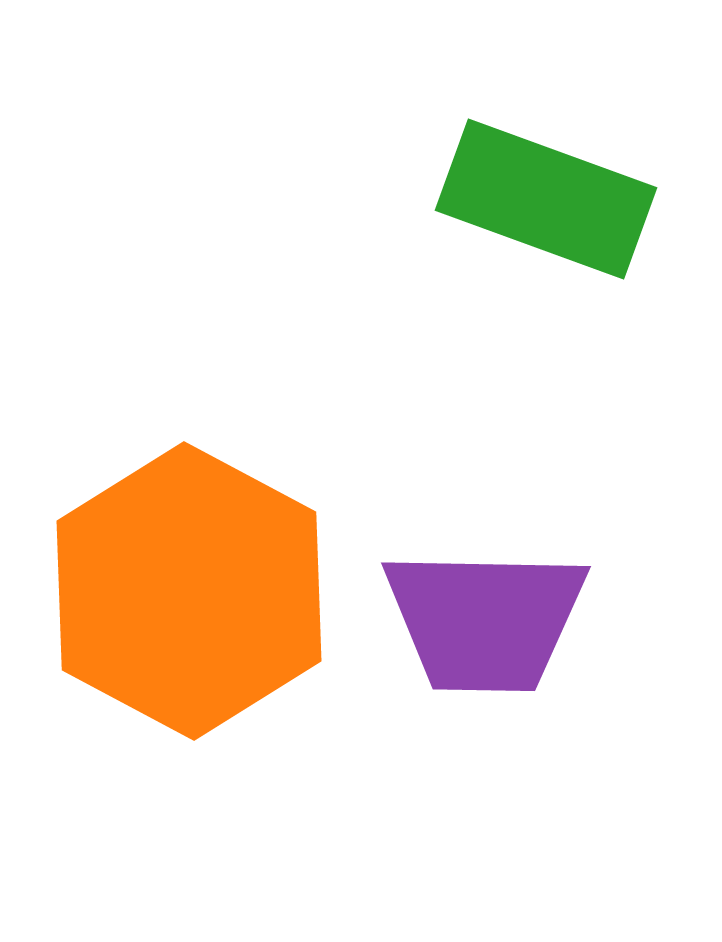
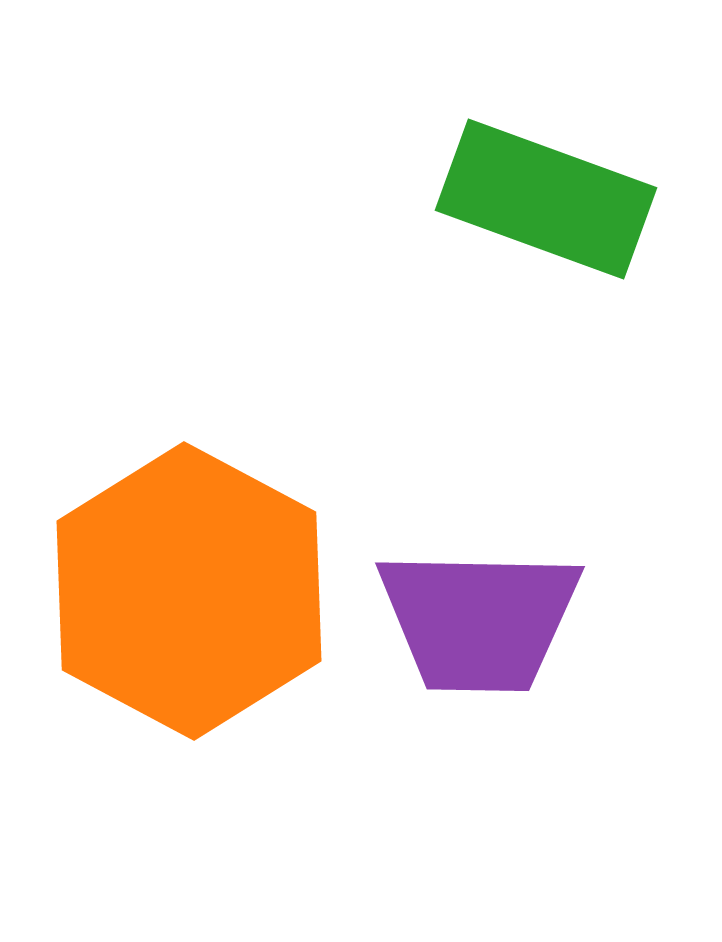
purple trapezoid: moved 6 px left
